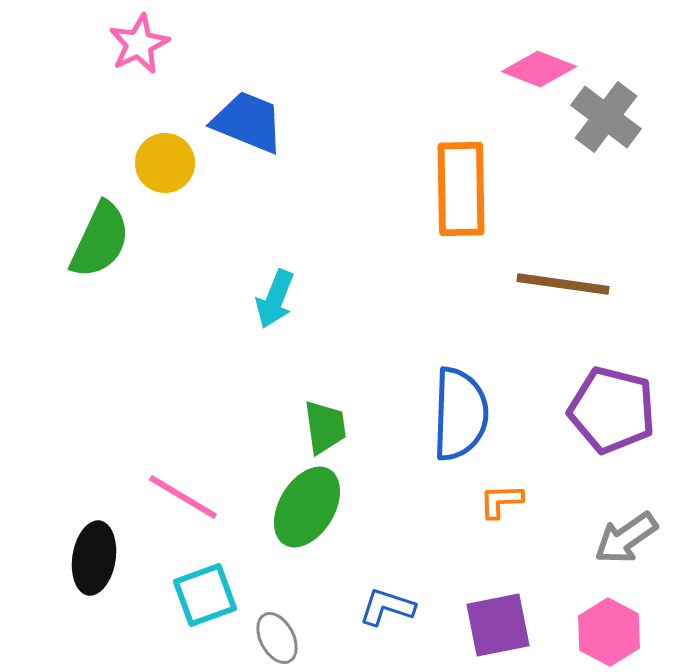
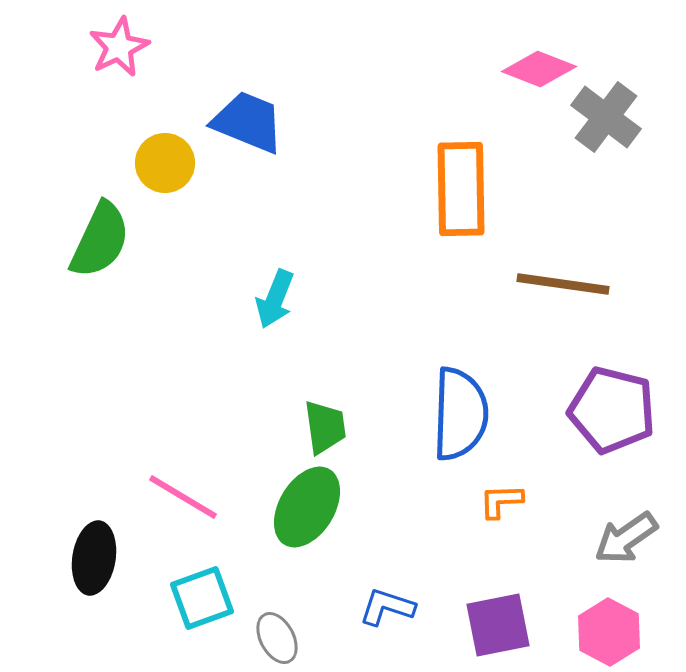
pink star: moved 20 px left, 3 px down
cyan square: moved 3 px left, 3 px down
